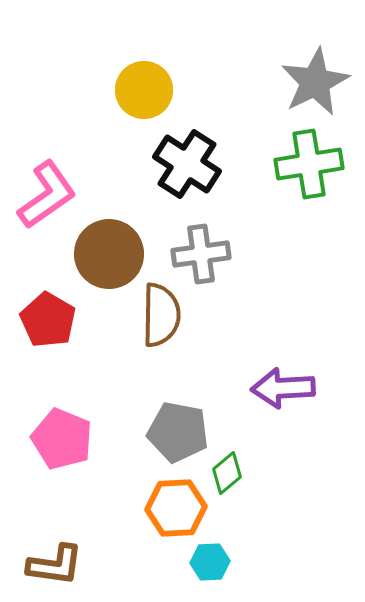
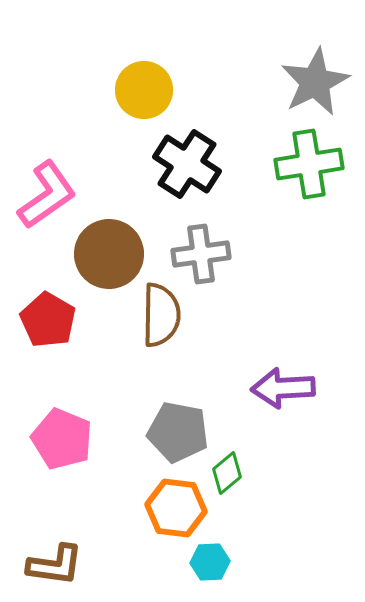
orange hexagon: rotated 10 degrees clockwise
